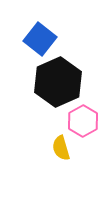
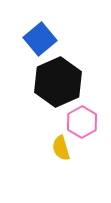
blue square: rotated 12 degrees clockwise
pink hexagon: moved 1 px left, 1 px down
